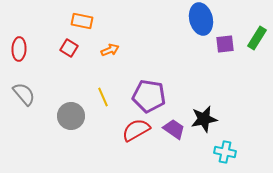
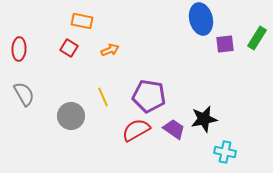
gray semicircle: rotated 10 degrees clockwise
